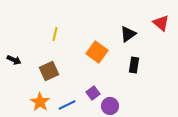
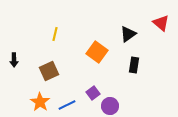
black arrow: rotated 64 degrees clockwise
